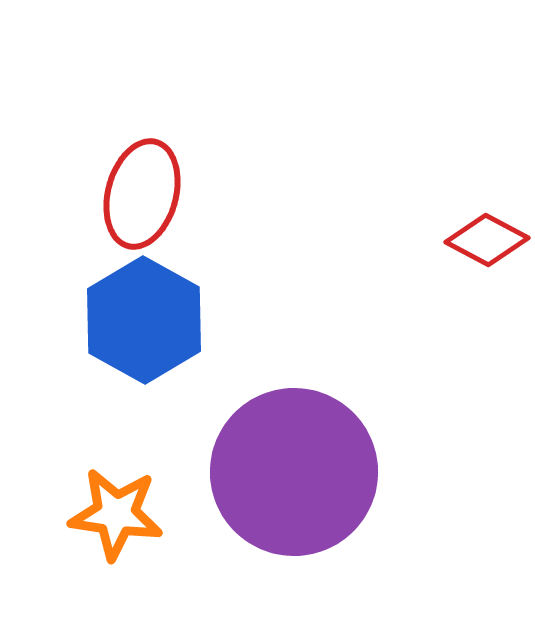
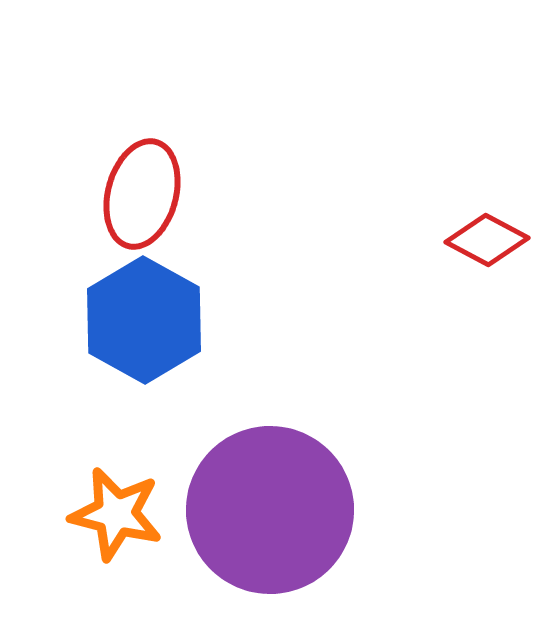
purple circle: moved 24 px left, 38 px down
orange star: rotated 6 degrees clockwise
